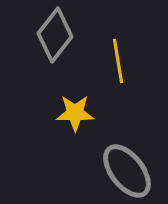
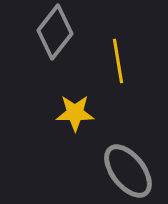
gray diamond: moved 3 px up
gray ellipse: moved 1 px right
